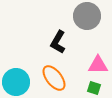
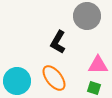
cyan circle: moved 1 px right, 1 px up
